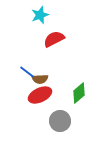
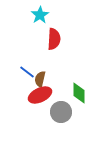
cyan star: rotated 12 degrees counterclockwise
red semicircle: rotated 120 degrees clockwise
brown semicircle: rotated 105 degrees clockwise
green diamond: rotated 50 degrees counterclockwise
gray circle: moved 1 px right, 9 px up
